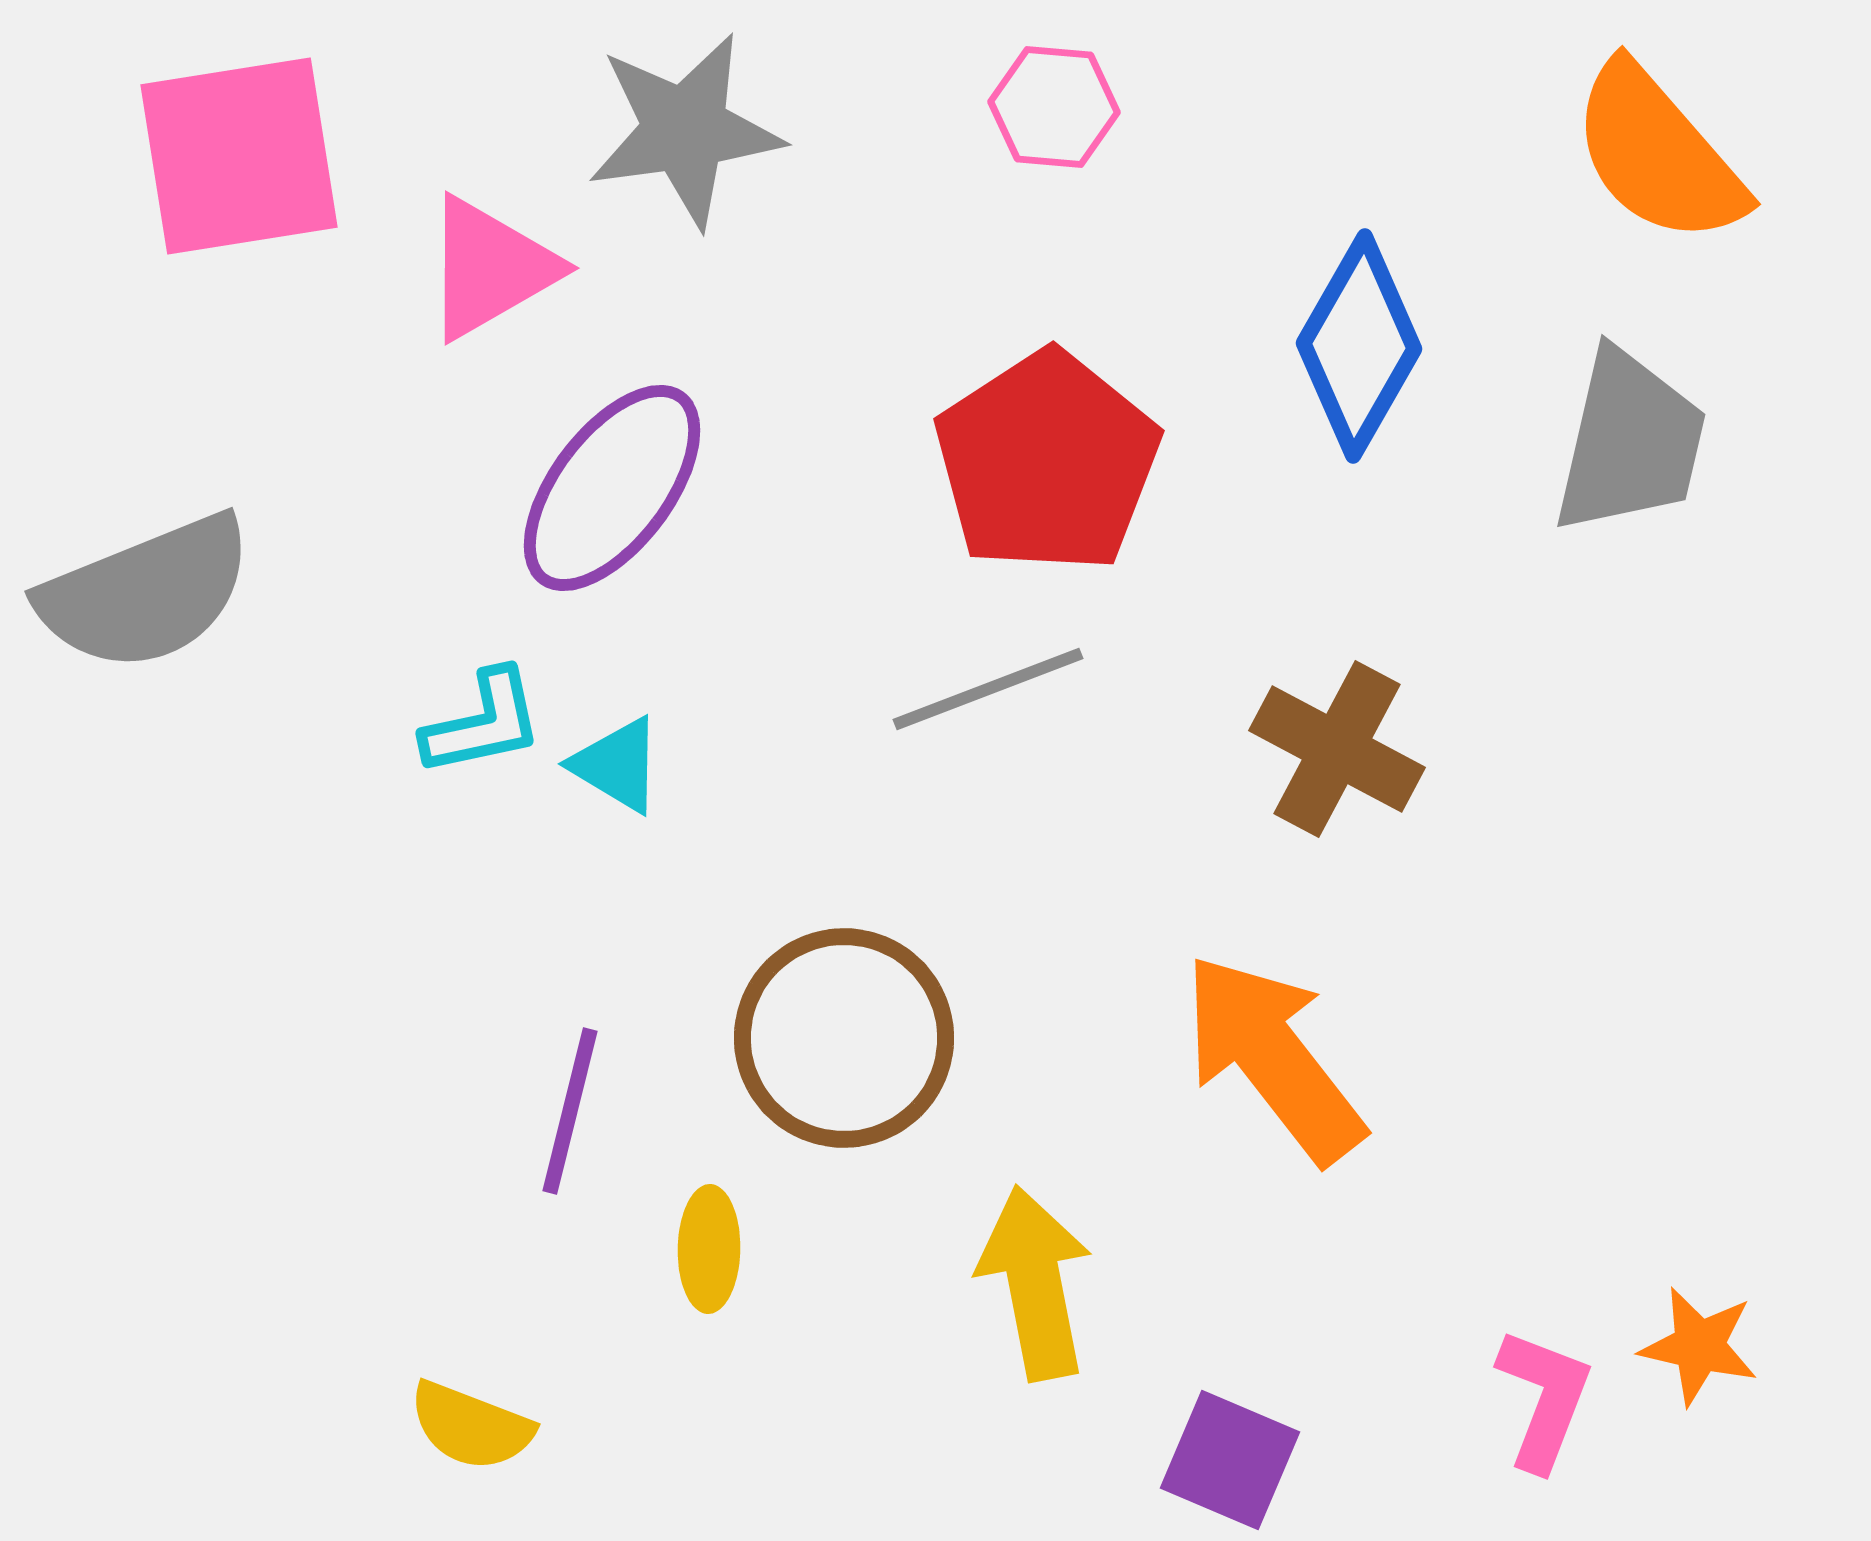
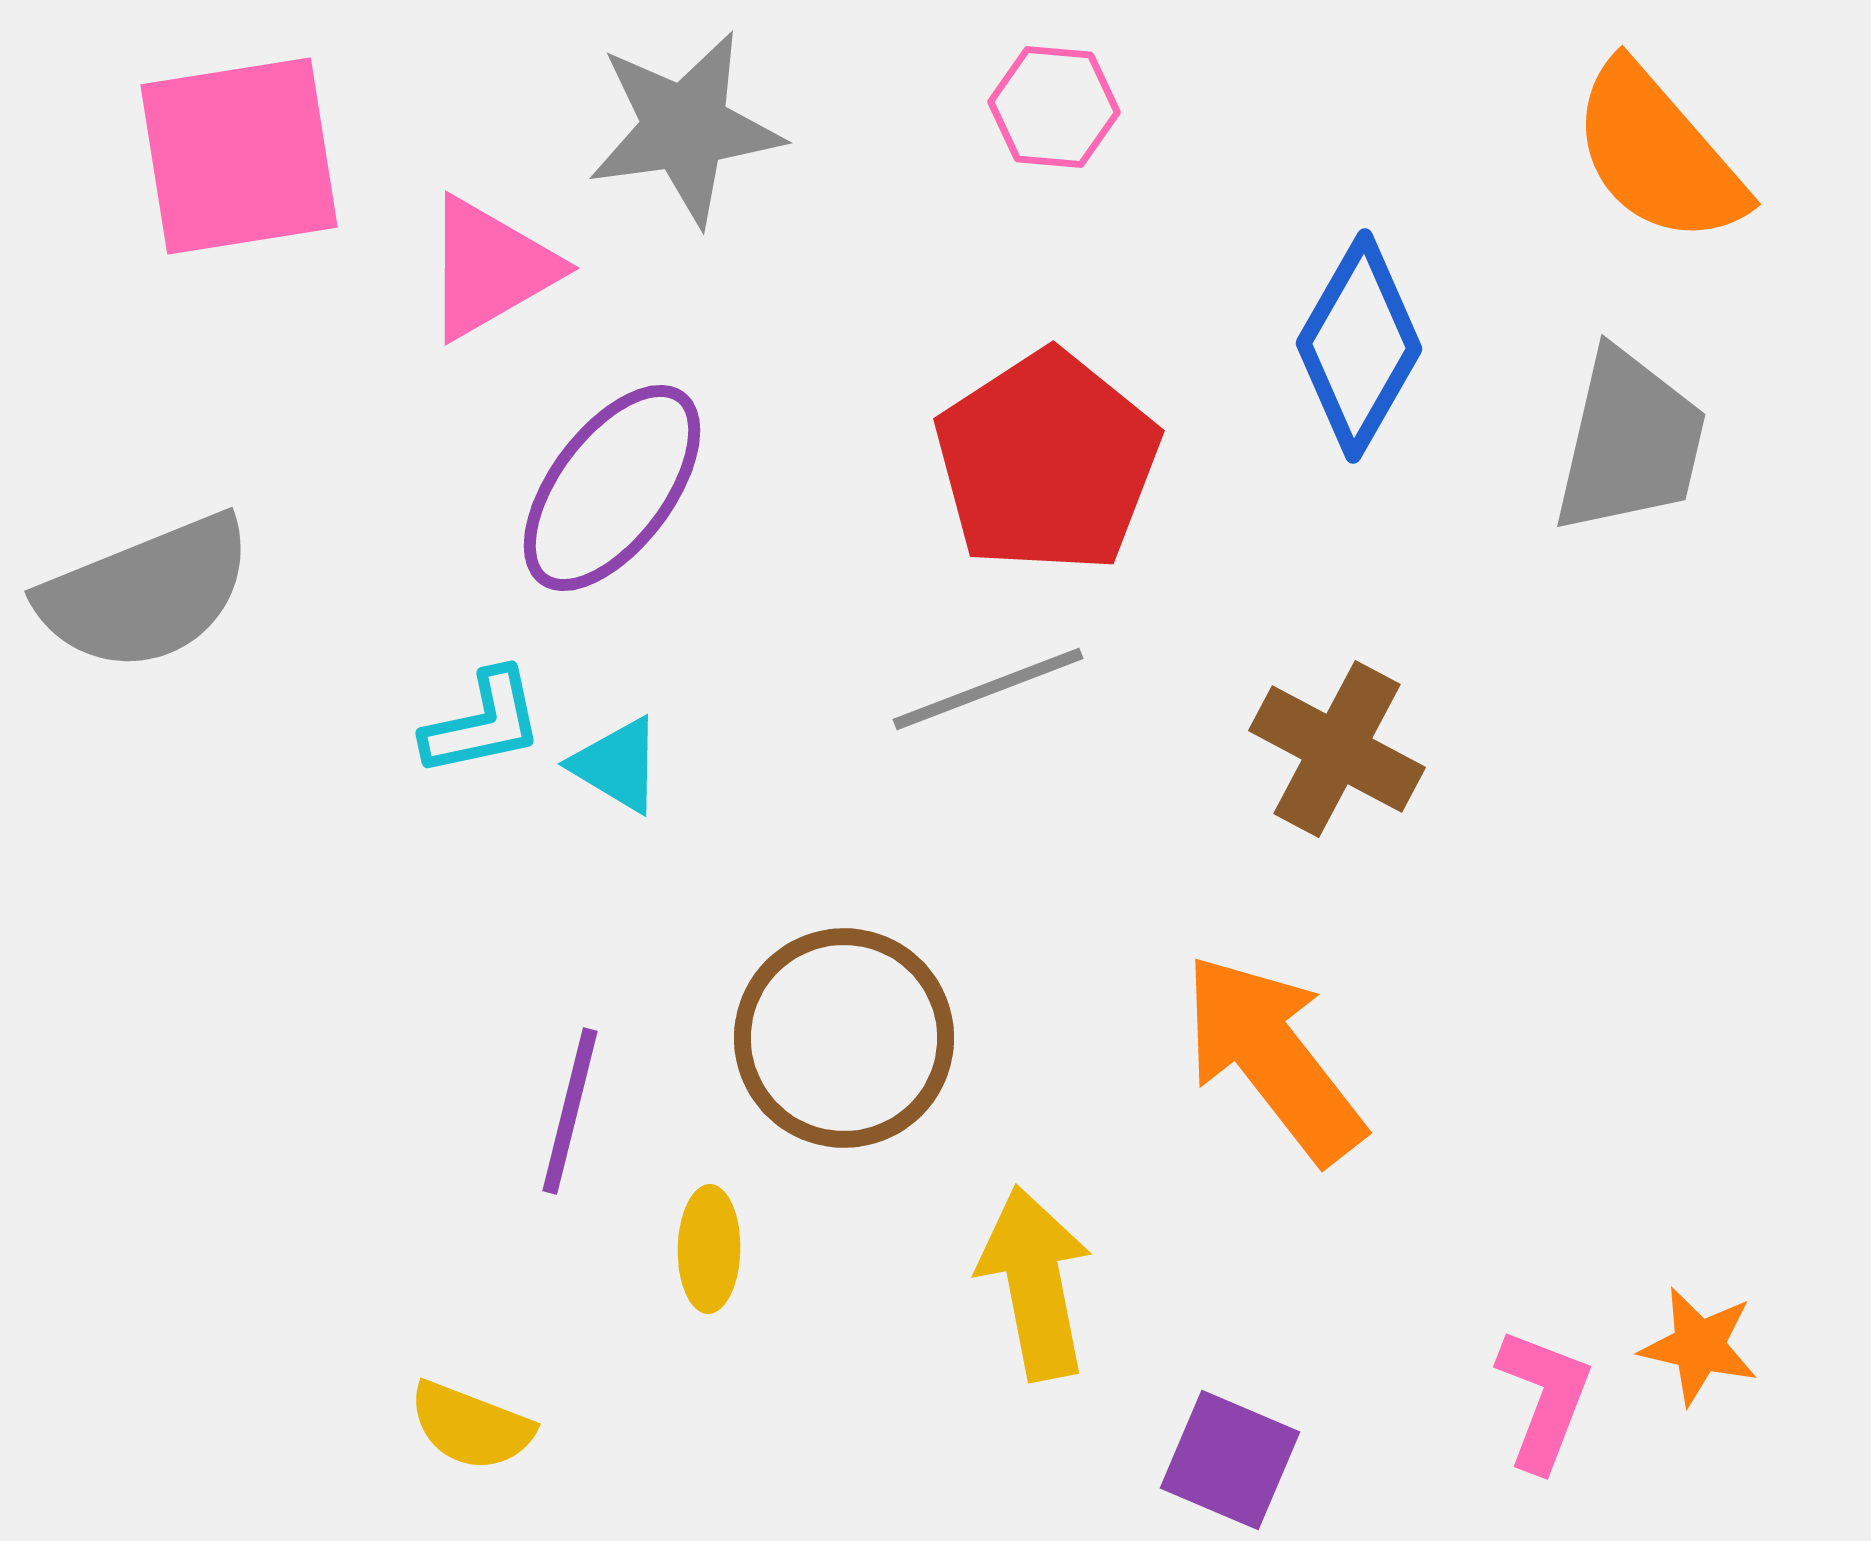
gray star: moved 2 px up
